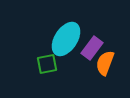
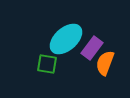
cyan ellipse: rotated 16 degrees clockwise
green square: rotated 20 degrees clockwise
